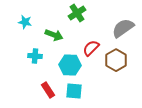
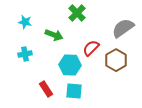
green cross: rotated 12 degrees counterclockwise
cyan cross: moved 10 px left, 2 px up; rotated 16 degrees counterclockwise
red rectangle: moved 2 px left, 1 px up
